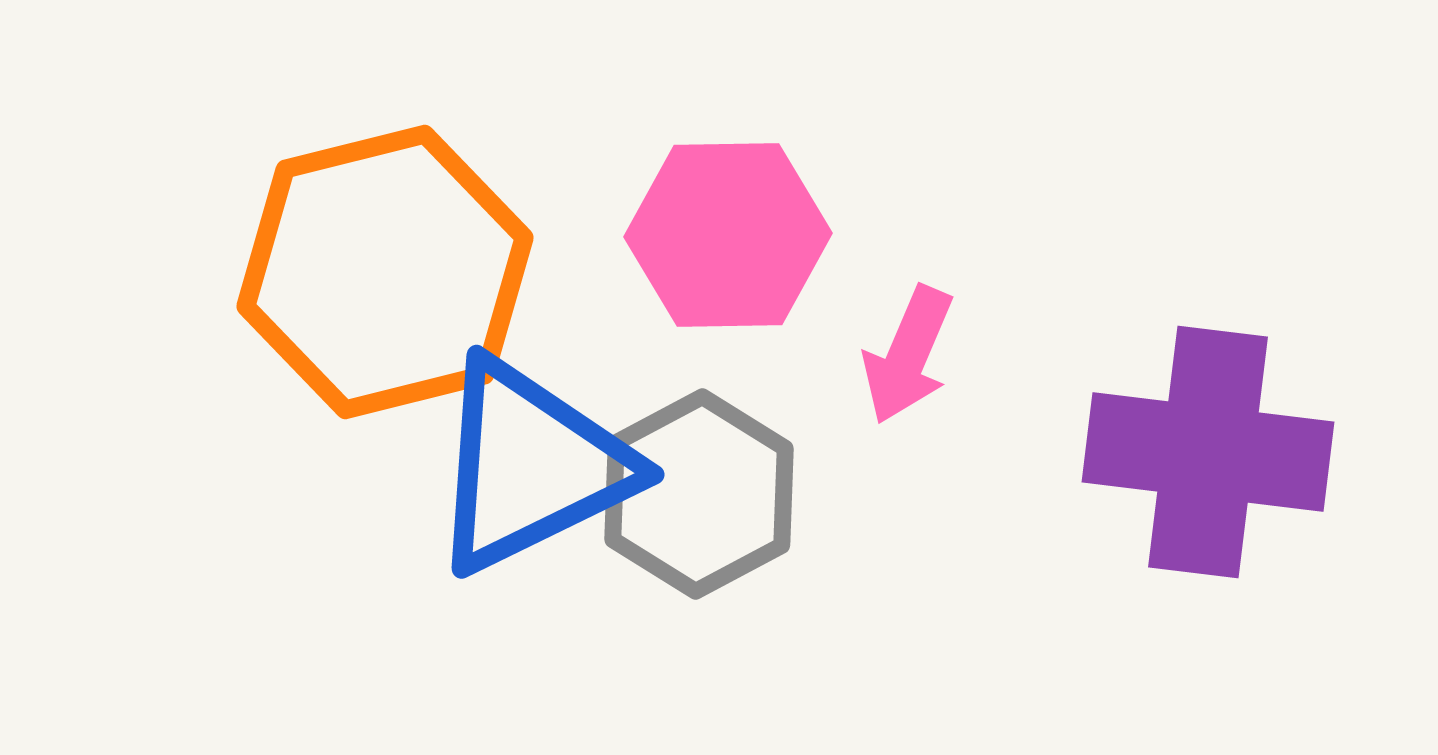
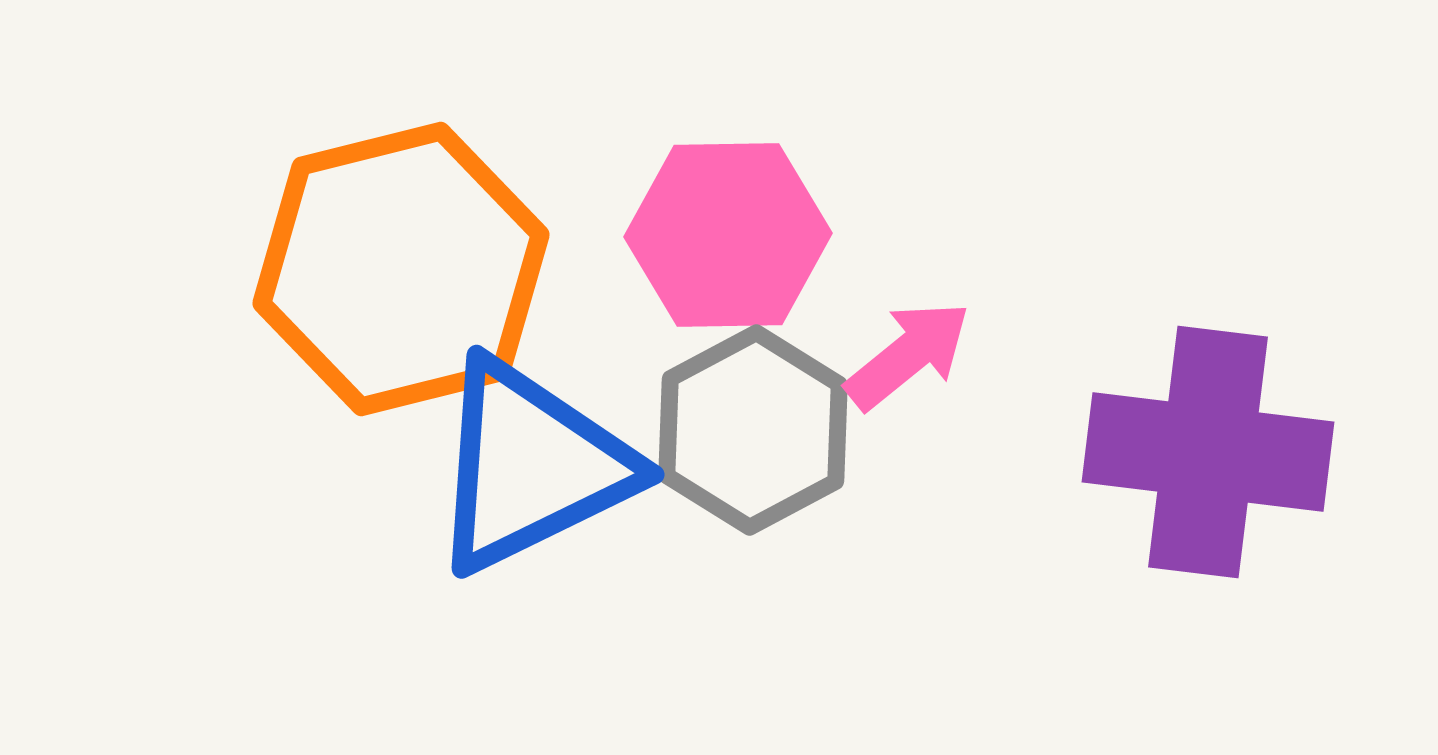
orange hexagon: moved 16 px right, 3 px up
pink arrow: rotated 152 degrees counterclockwise
gray hexagon: moved 54 px right, 64 px up
